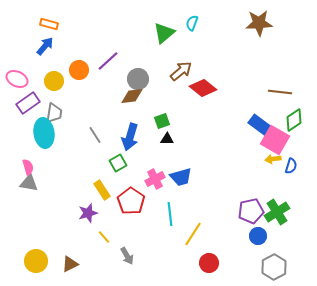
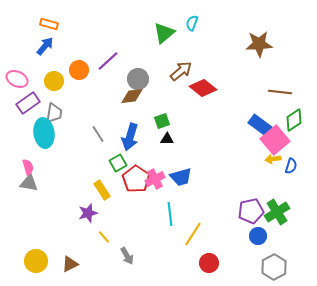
brown star at (259, 23): moved 21 px down
gray line at (95, 135): moved 3 px right, 1 px up
pink square at (275, 140): rotated 20 degrees clockwise
red pentagon at (131, 201): moved 5 px right, 22 px up
